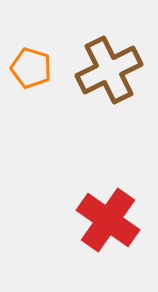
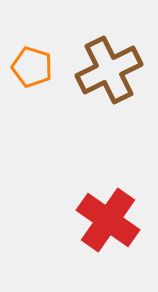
orange pentagon: moved 1 px right, 1 px up
